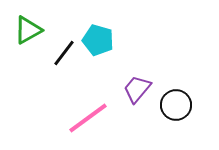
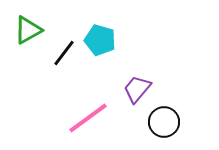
cyan pentagon: moved 2 px right
black circle: moved 12 px left, 17 px down
